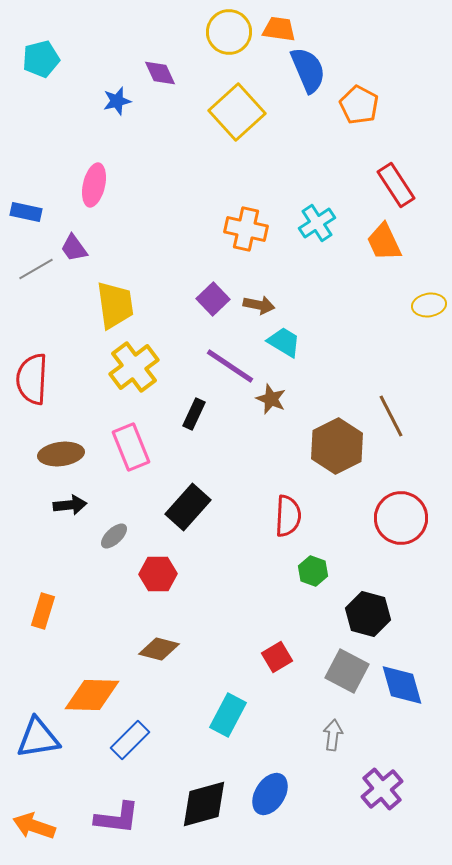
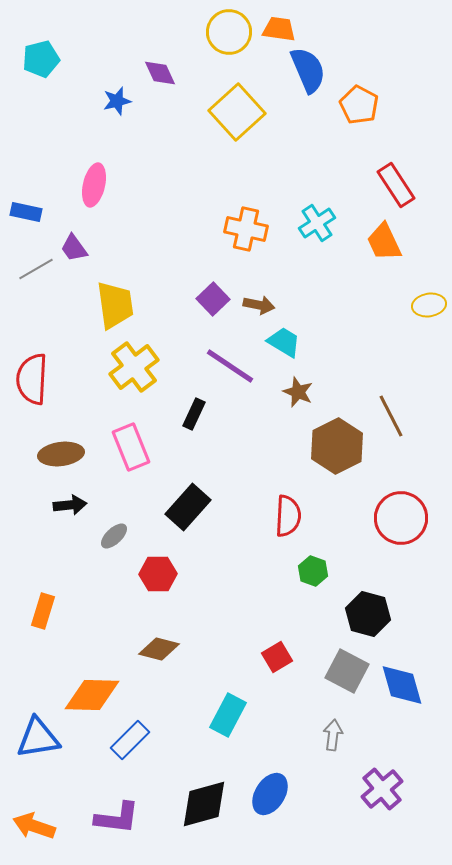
brown star at (271, 399): moved 27 px right, 7 px up
